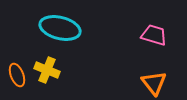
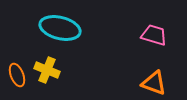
orange triangle: rotated 32 degrees counterclockwise
